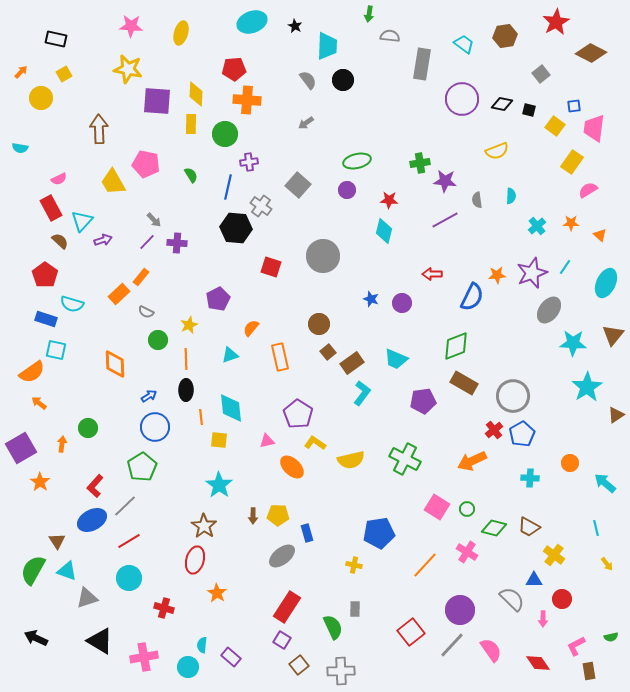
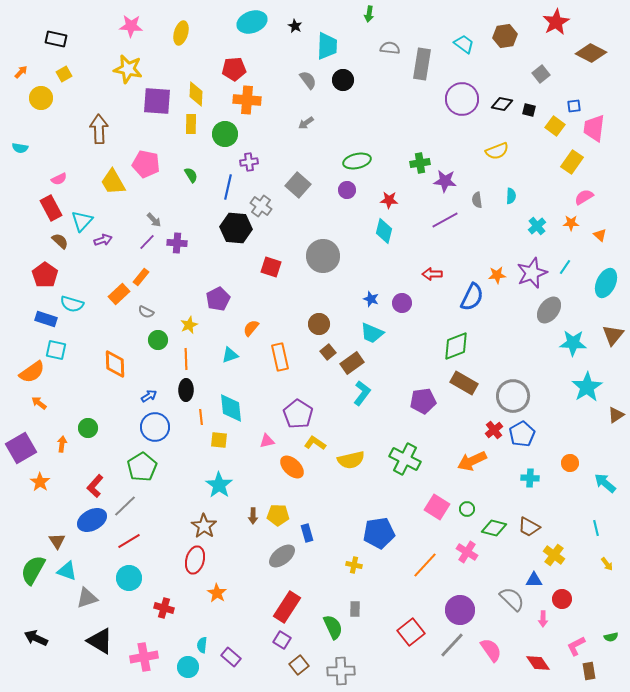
gray semicircle at (390, 36): moved 12 px down
pink semicircle at (588, 190): moved 4 px left, 7 px down
cyan trapezoid at (396, 359): moved 24 px left, 26 px up
